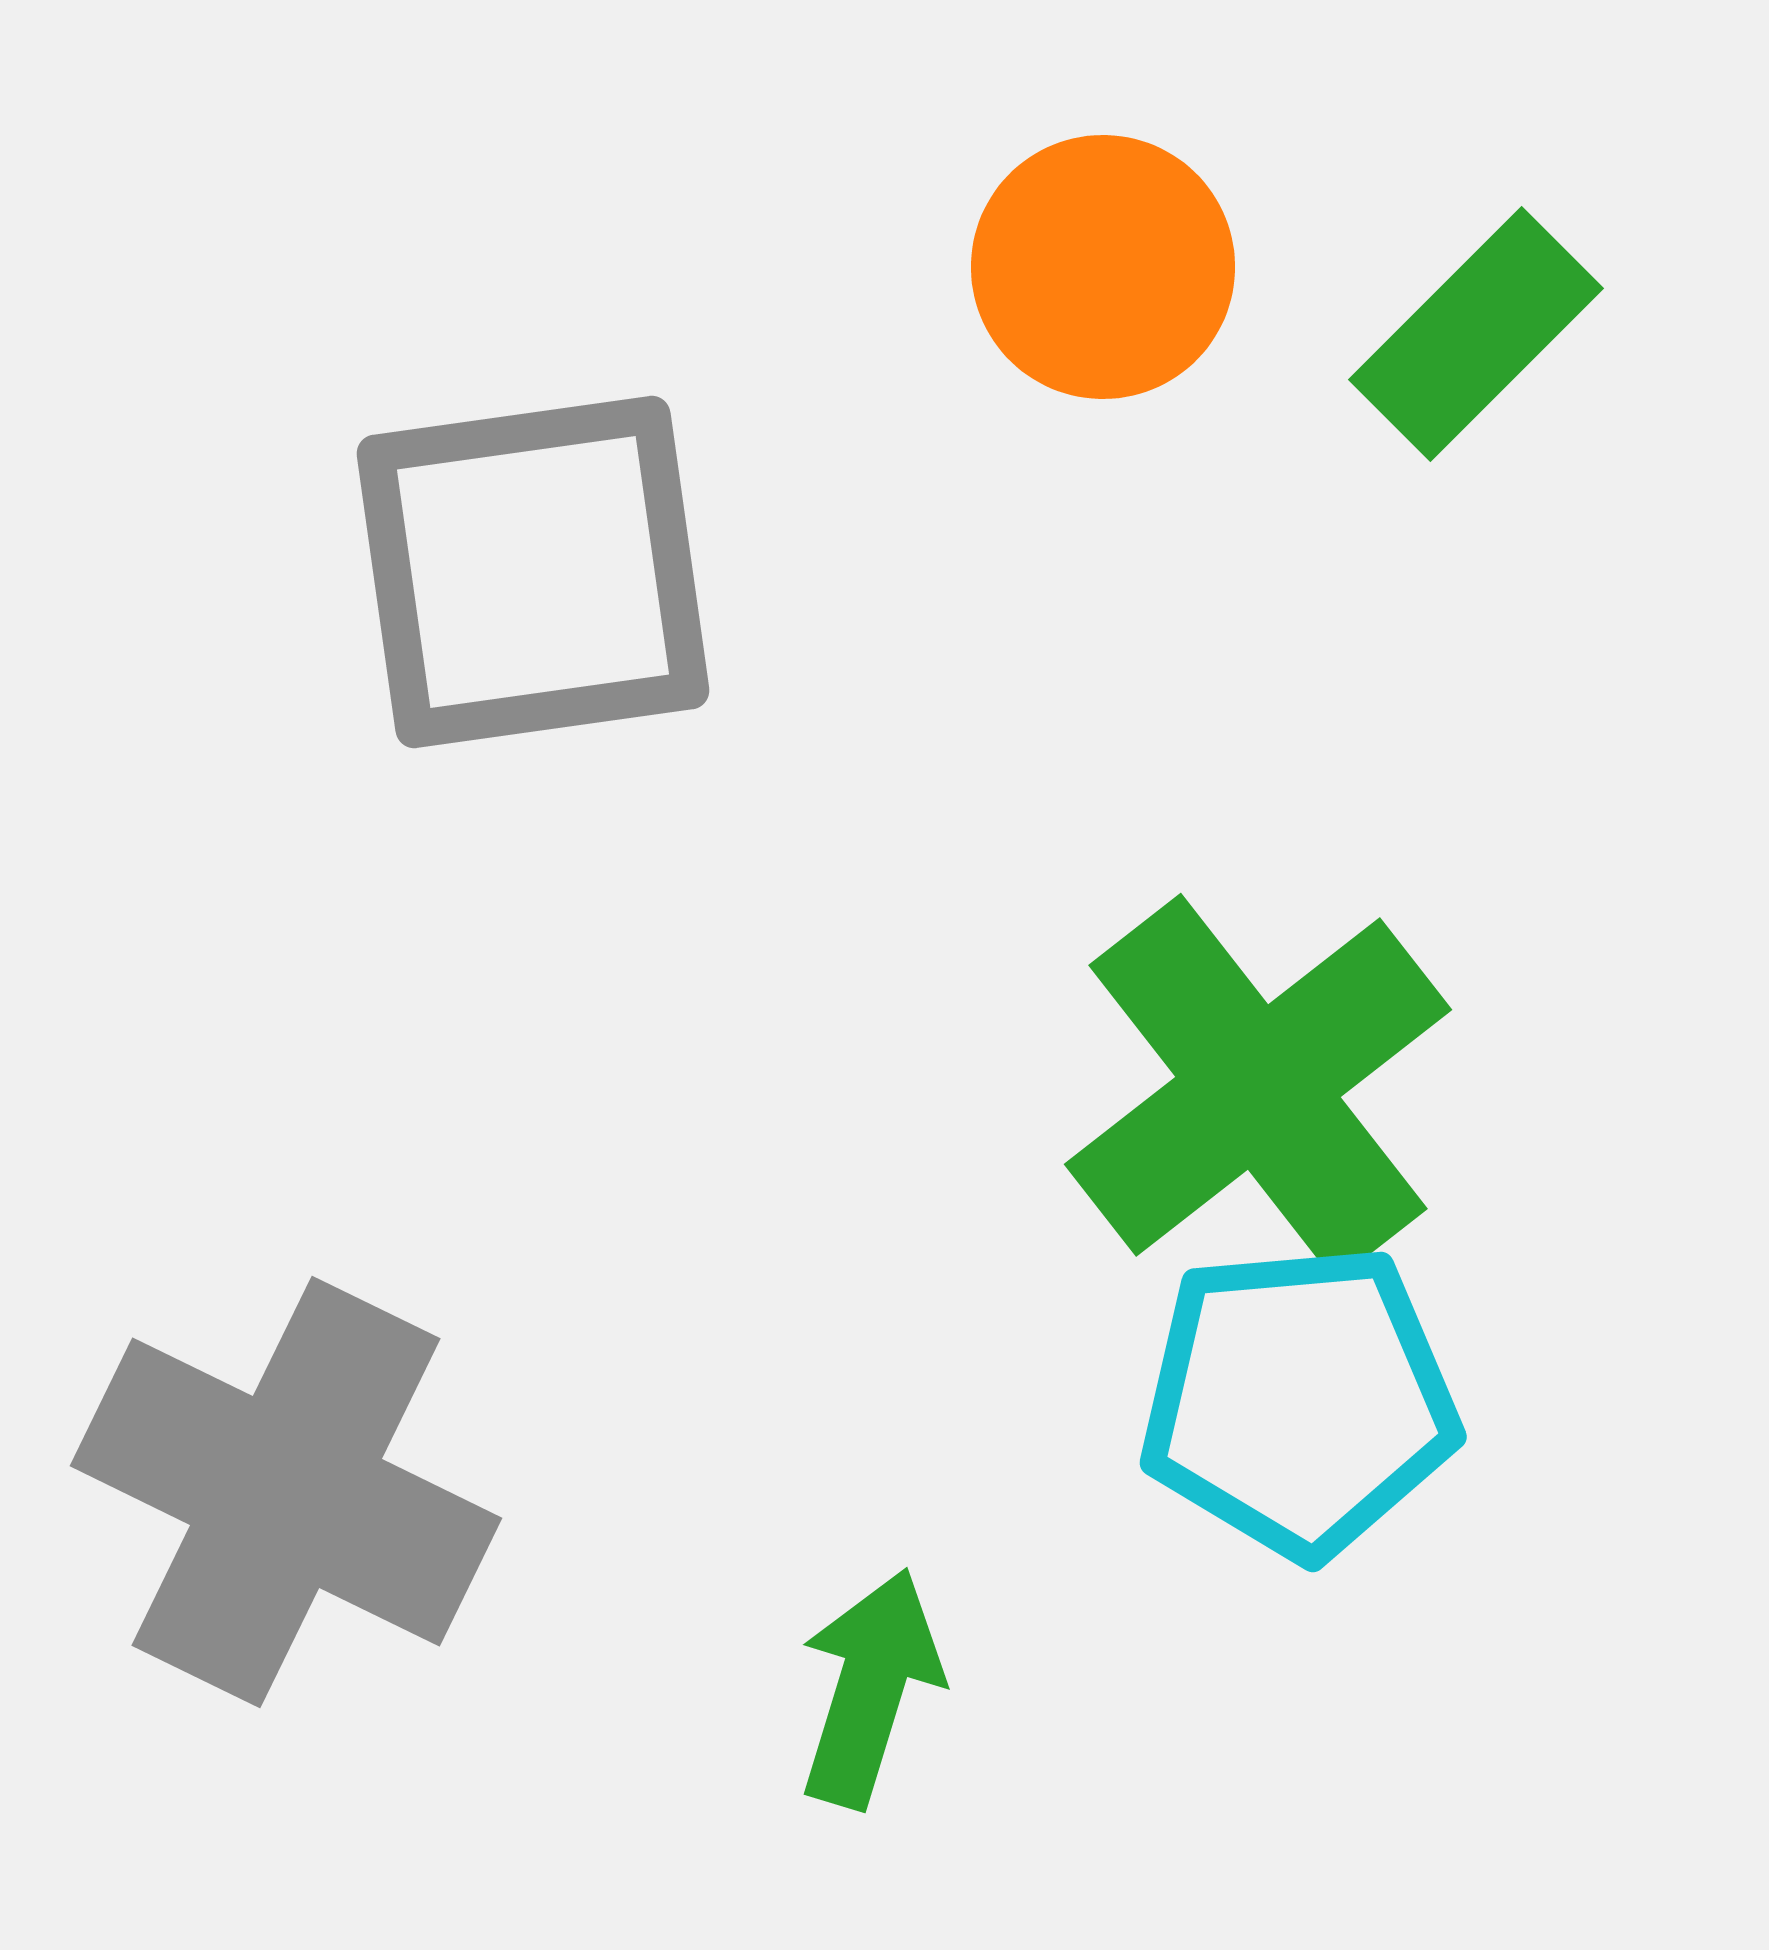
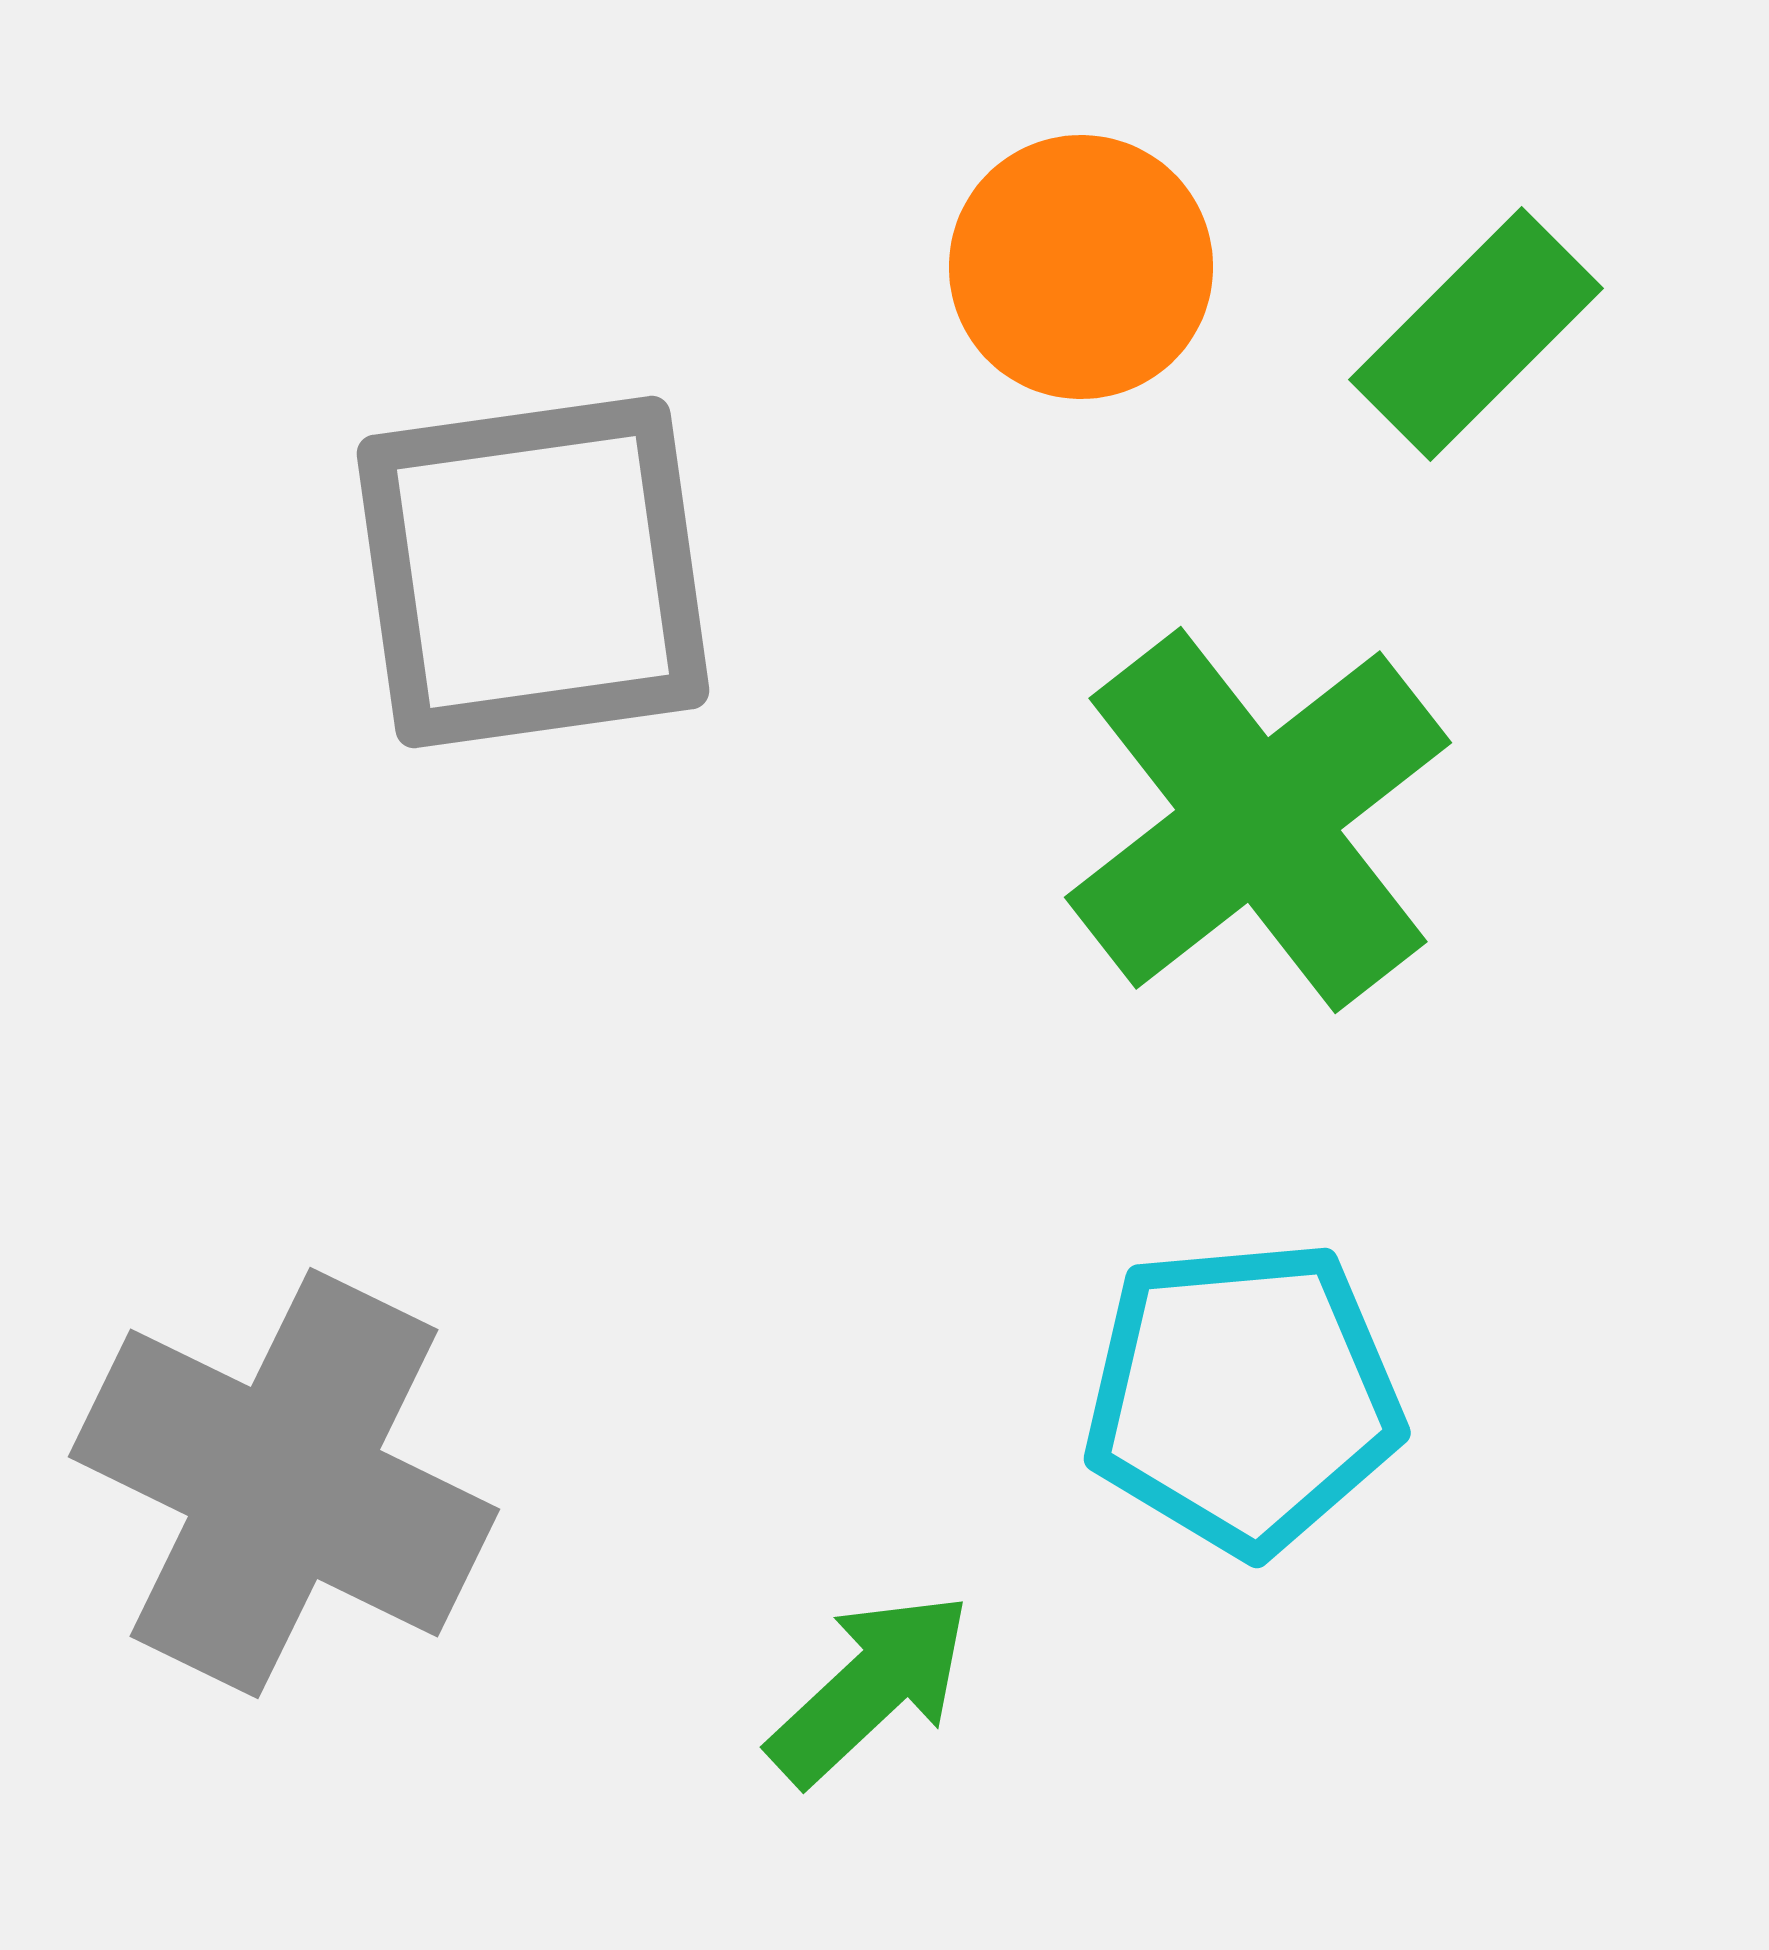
orange circle: moved 22 px left
green cross: moved 267 px up
cyan pentagon: moved 56 px left, 4 px up
gray cross: moved 2 px left, 9 px up
green arrow: rotated 30 degrees clockwise
